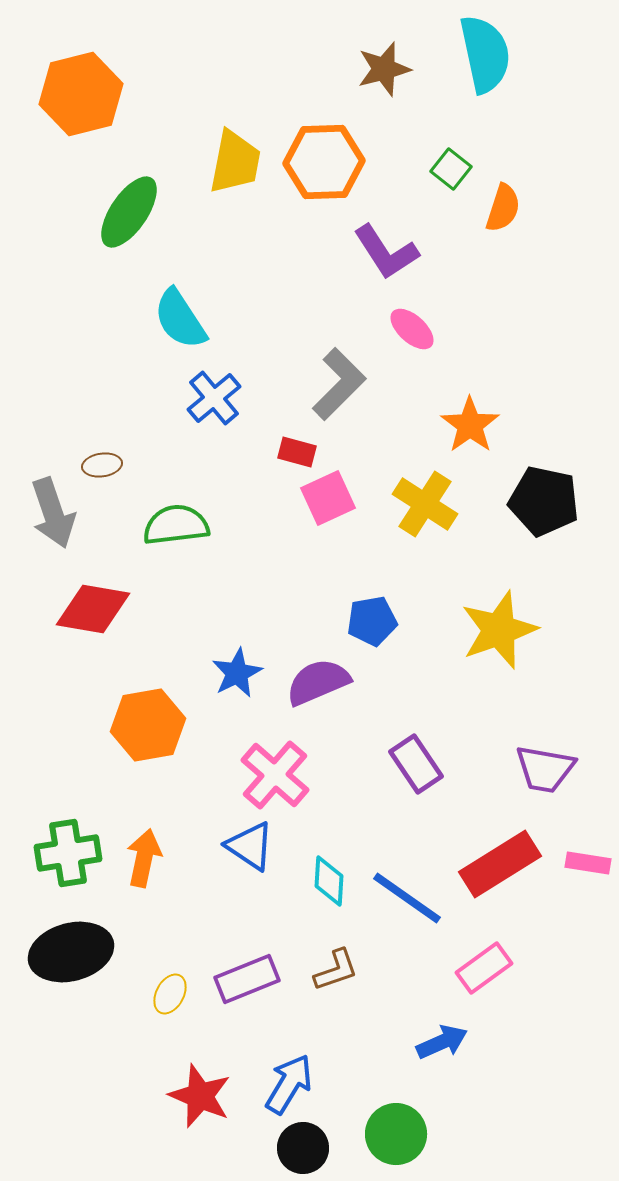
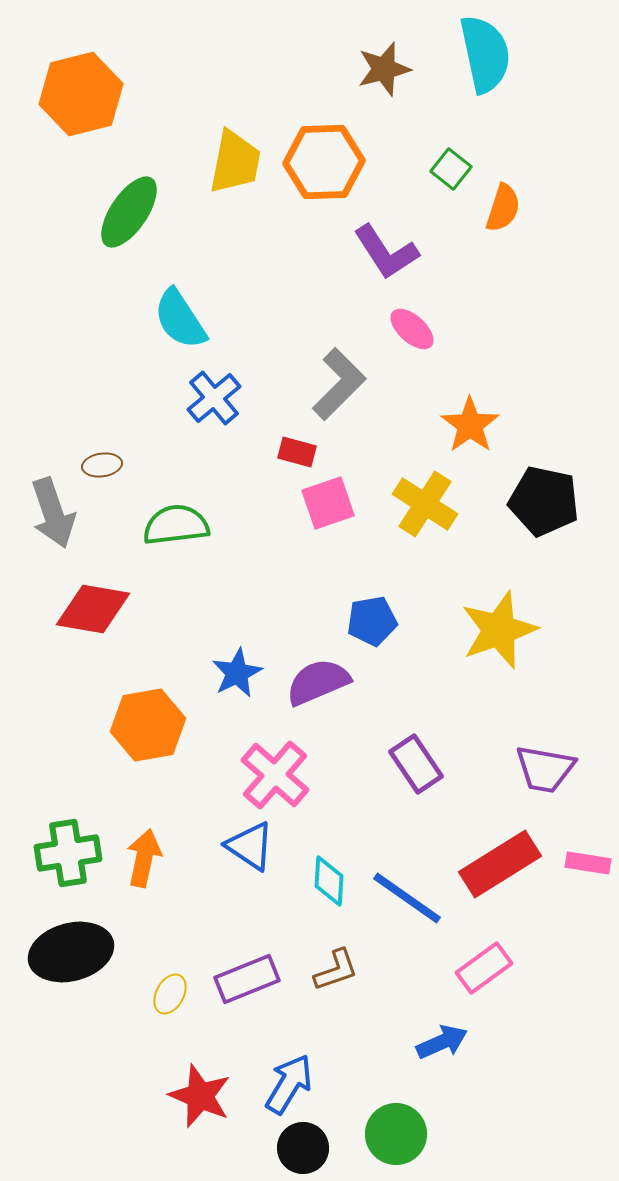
pink square at (328, 498): moved 5 px down; rotated 6 degrees clockwise
